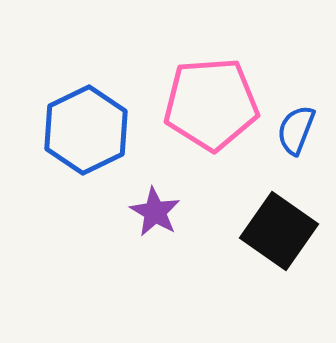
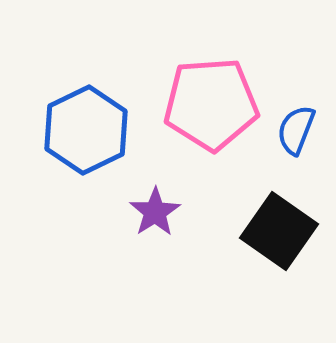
purple star: rotated 9 degrees clockwise
